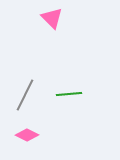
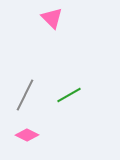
green line: moved 1 px down; rotated 25 degrees counterclockwise
